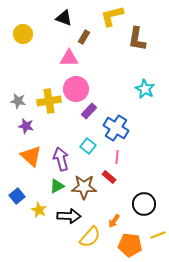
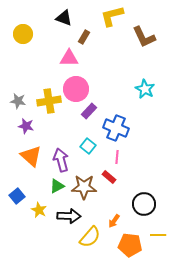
brown L-shape: moved 7 px right, 2 px up; rotated 35 degrees counterclockwise
blue cross: rotated 10 degrees counterclockwise
purple arrow: moved 1 px down
yellow line: rotated 21 degrees clockwise
